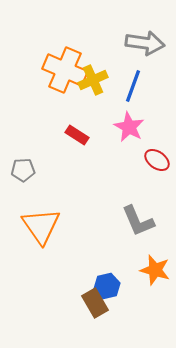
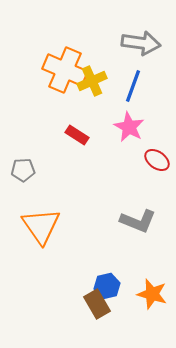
gray arrow: moved 4 px left
yellow cross: moved 1 px left, 1 px down
gray L-shape: rotated 45 degrees counterclockwise
orange star: moved 3 px left, 24 px down
brown rectangle: moved 2 px right, 1 px down
